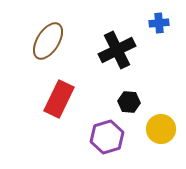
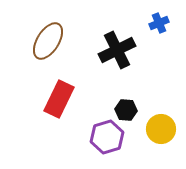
blue cross: rotated 18 degrees counterclockwise
black hexagon: moved 3 px left, 8 px down
